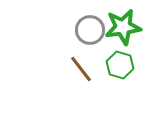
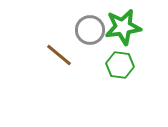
green hexagon: rotated 8 degrees counterclockwise
brown line: moved 22 px left, 14 px up; rotated 12 degrees counterclockwise
